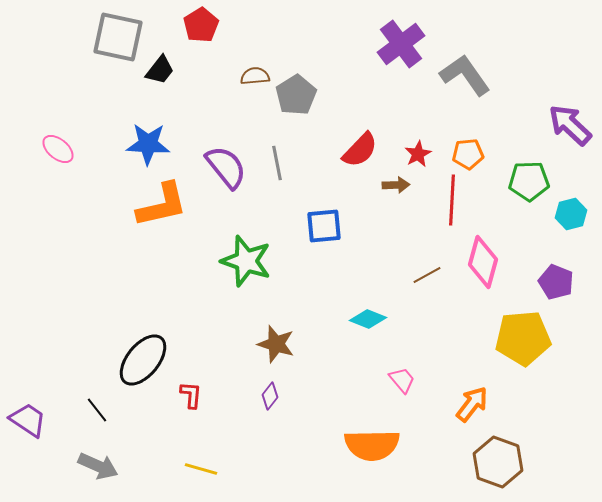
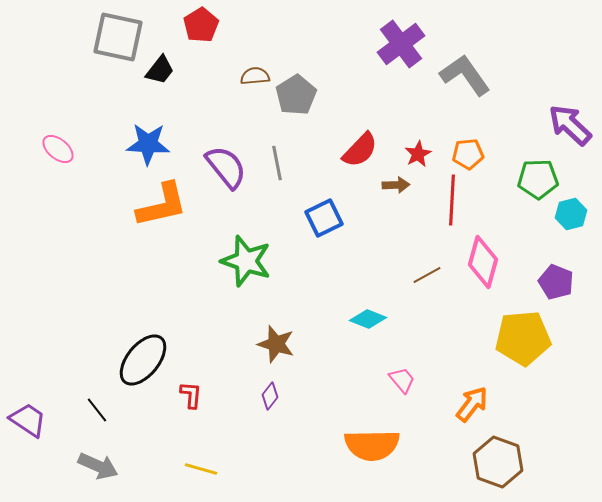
green pentagon: moved 9 px right, 2 px up
blue square: moved 8 px up; rotated 21 degrees counterclockwise
